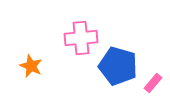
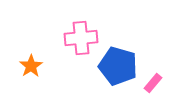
orange star: rotated 15 degrees clockwise
